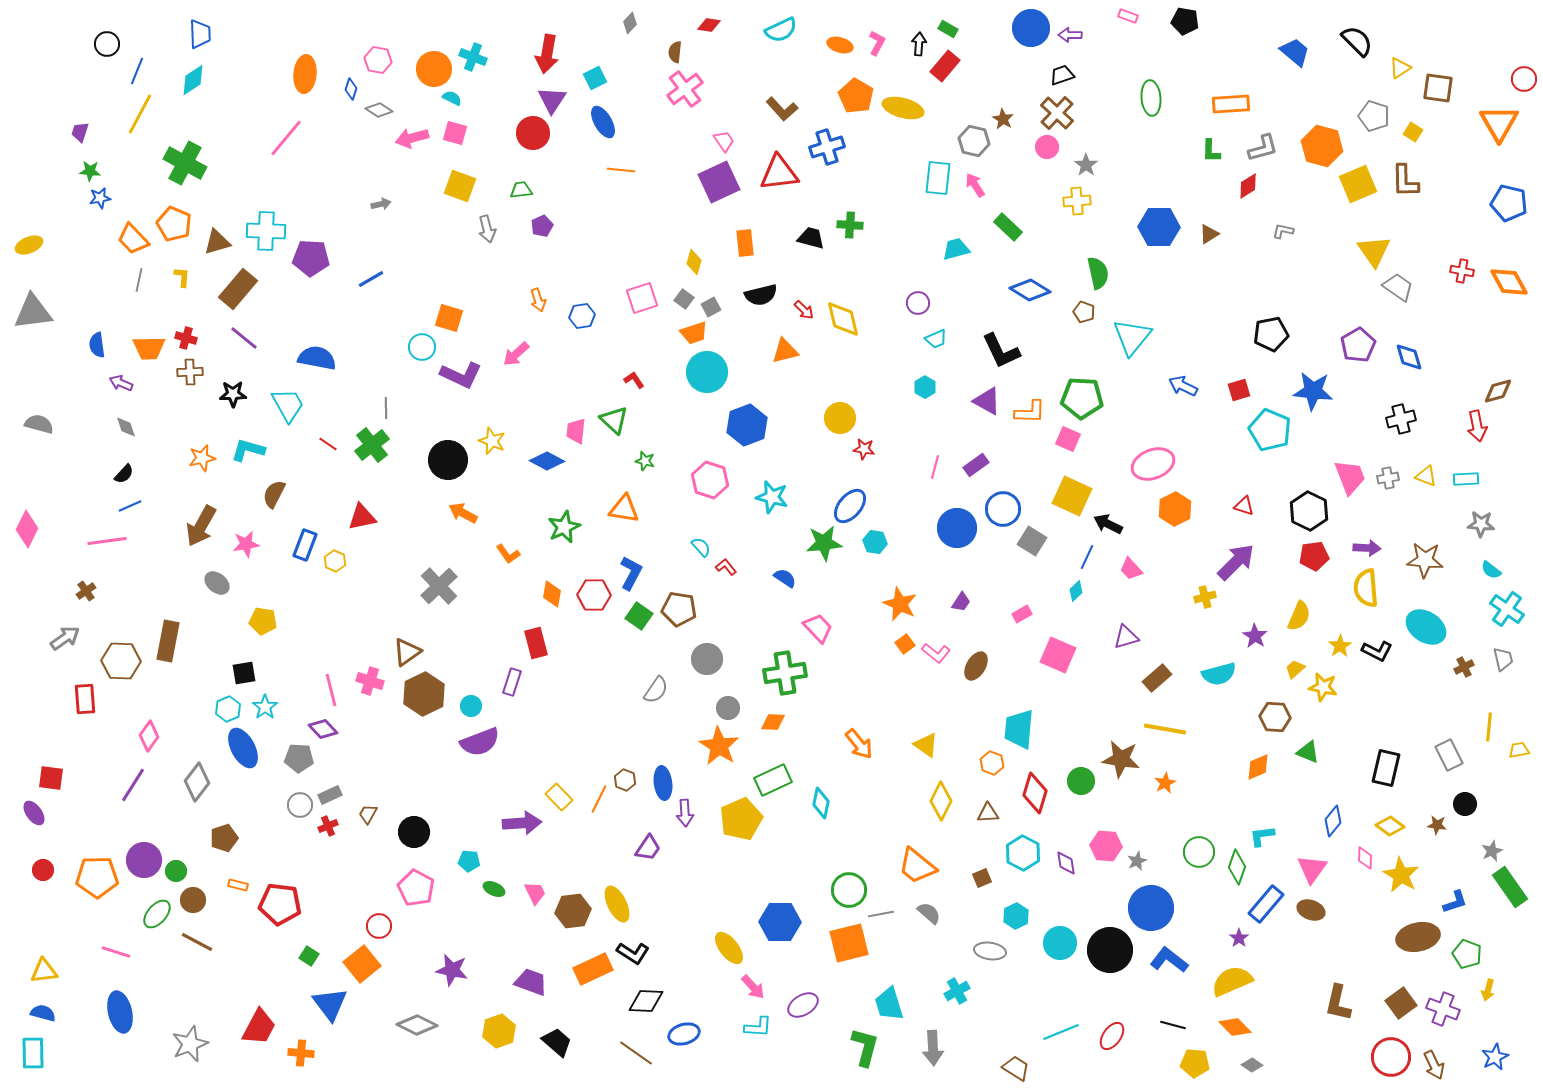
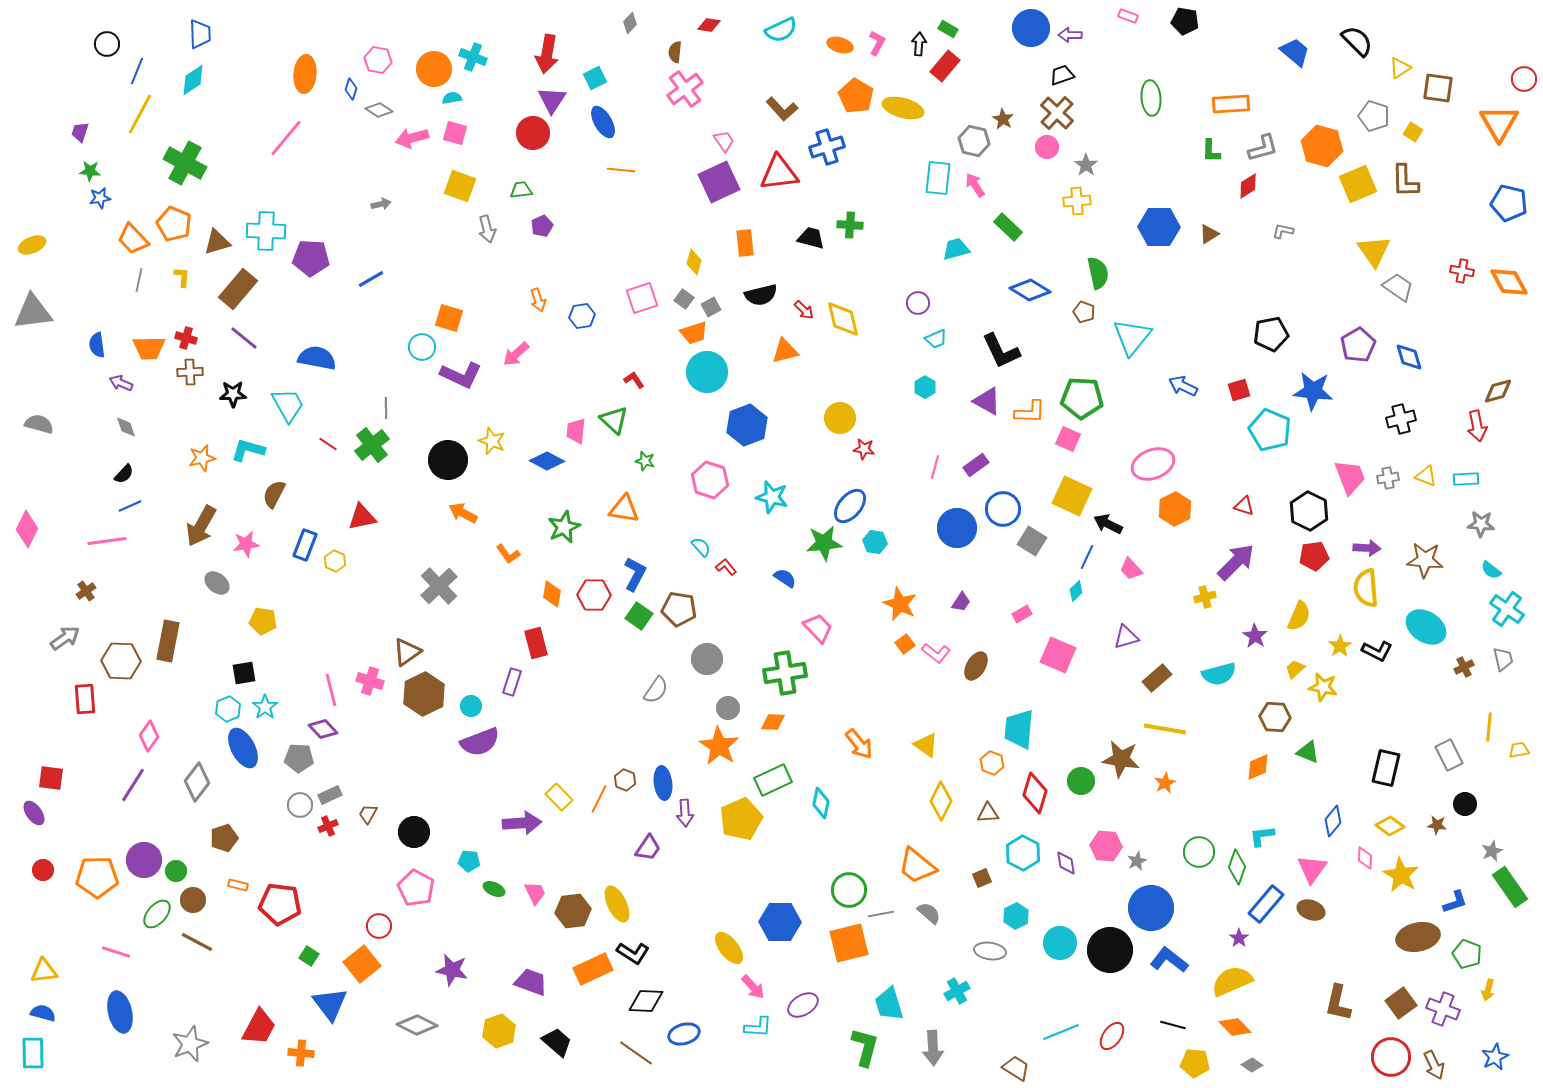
cyan semicircle at (452, 98): rotated 36 degrees counterclockwise
yellow ellipse at (29, 245): moved 3 px right
blue L-shape at (631, 573): moved 4 px right, 1 px down
